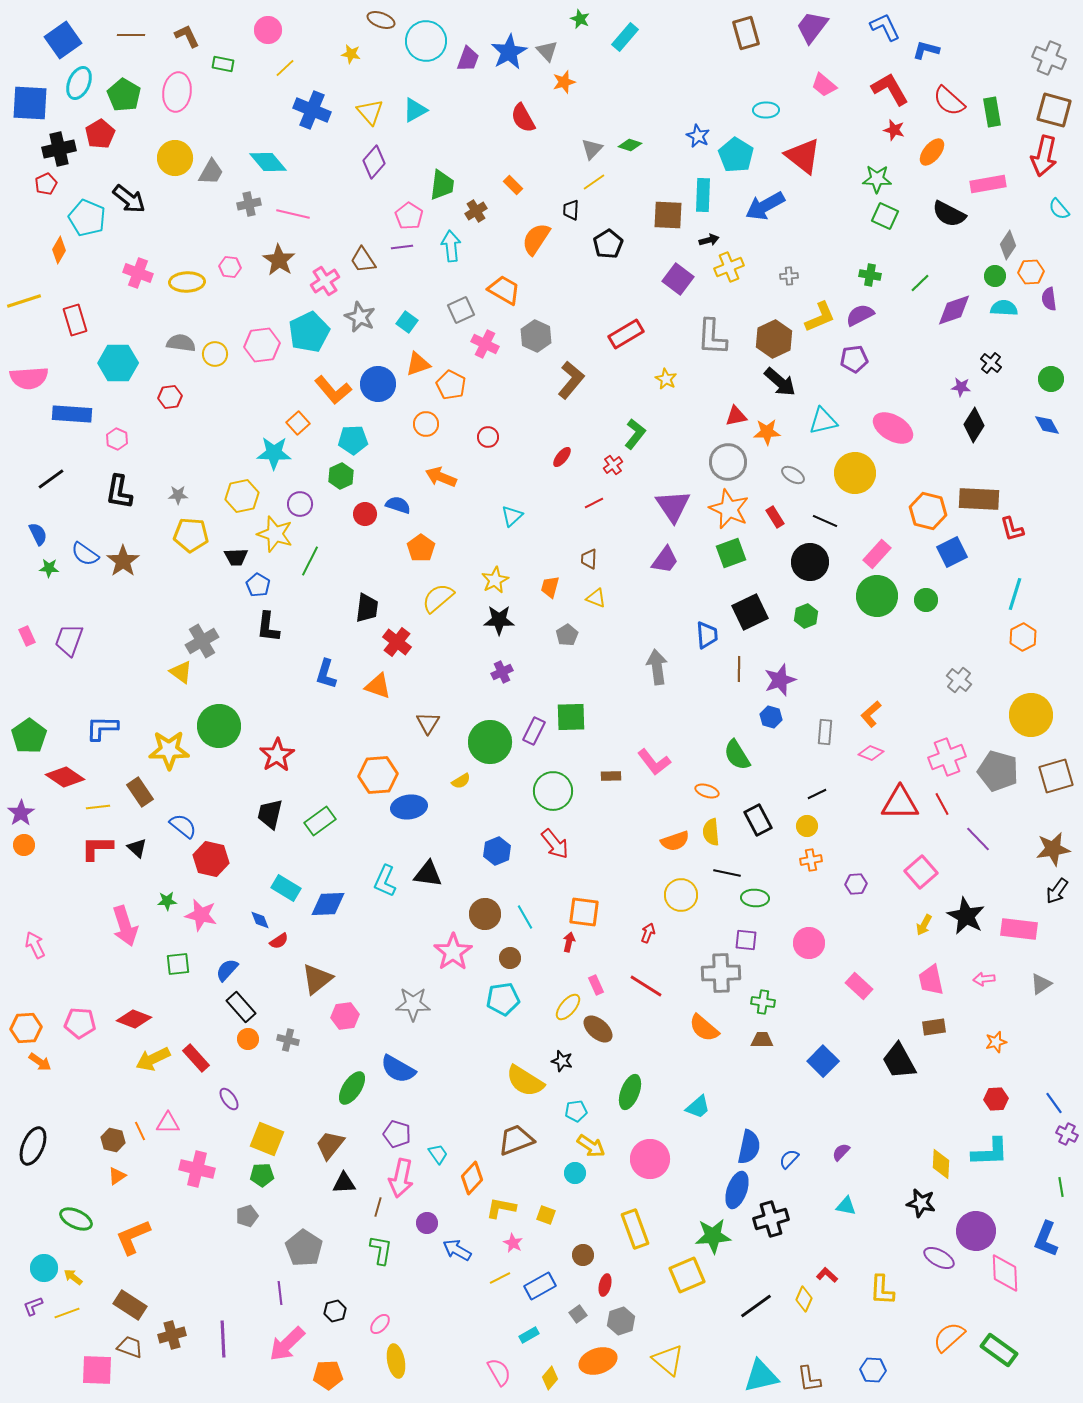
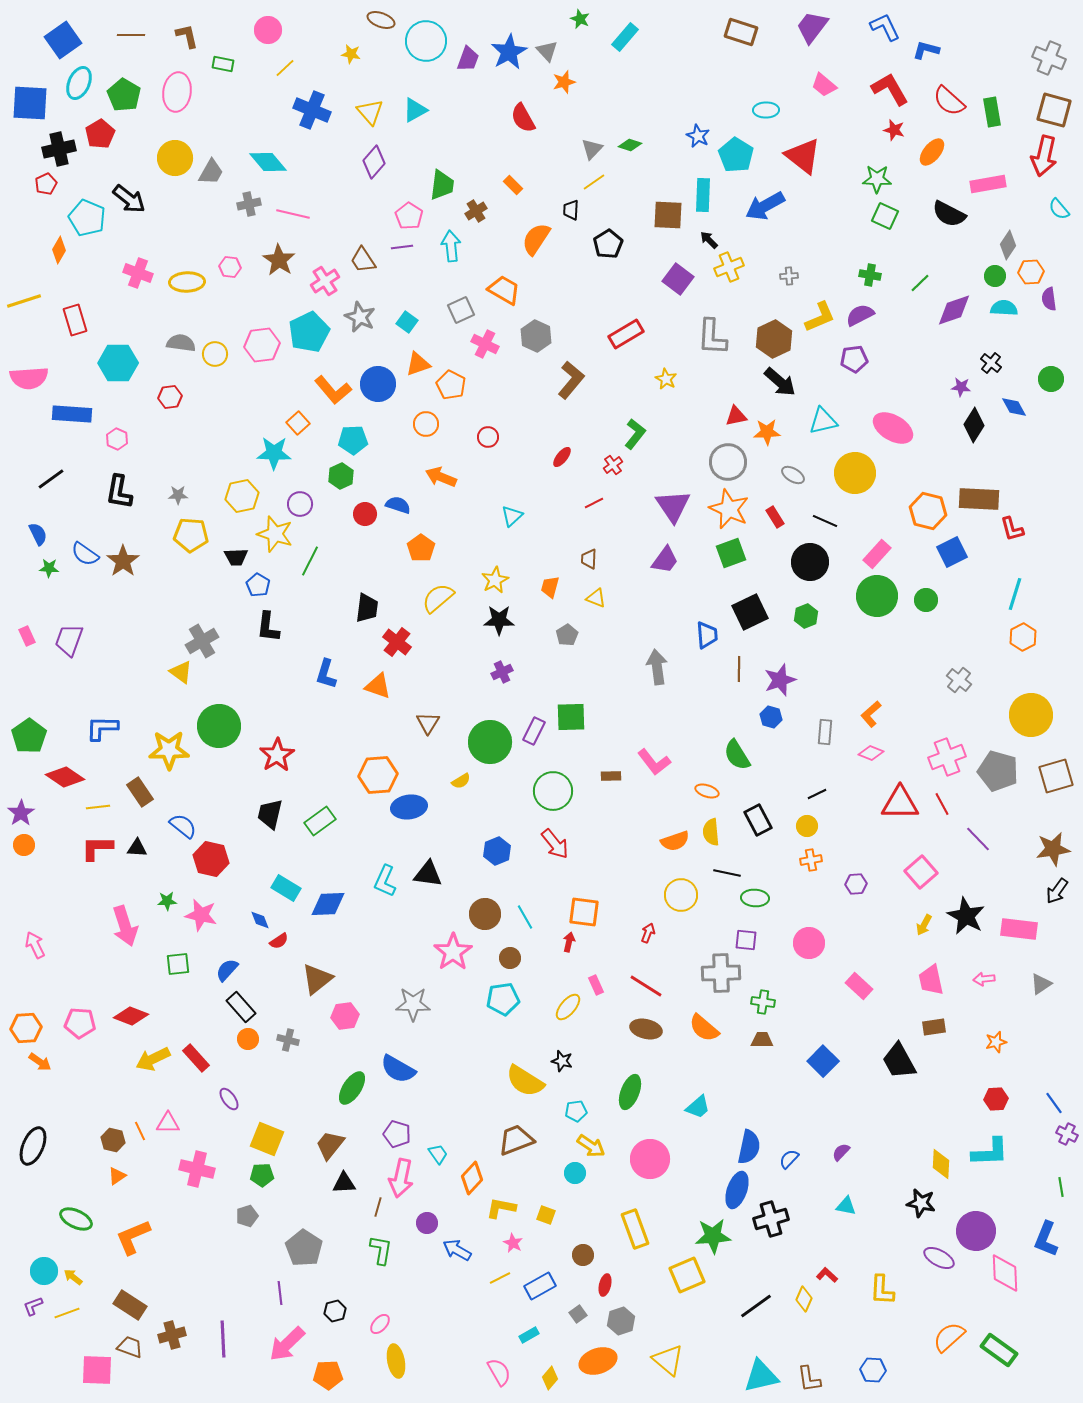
brown rectangle at (746, 33): moved 5 px left, 1 px up; rotated 56 degrees counterclockwise
brown L-shape at (187, 36): rotated 12 degrees clockwise
black arrow at (709, 240): rotated 120 degrees counterclockwise
blue diamond at (1047, 425): moved 33 px left, 18 px up
black triangle at (137, 848): rotated 40 degrees counterclockwise
red diamond at (134, 1019): moved 3 px left, 3 px up
brown ellipse at (598, 1029): moved 48 px right; rotated 28 degrees counterclockwise
cyan circle at (44, 1268): moved 3 px down
